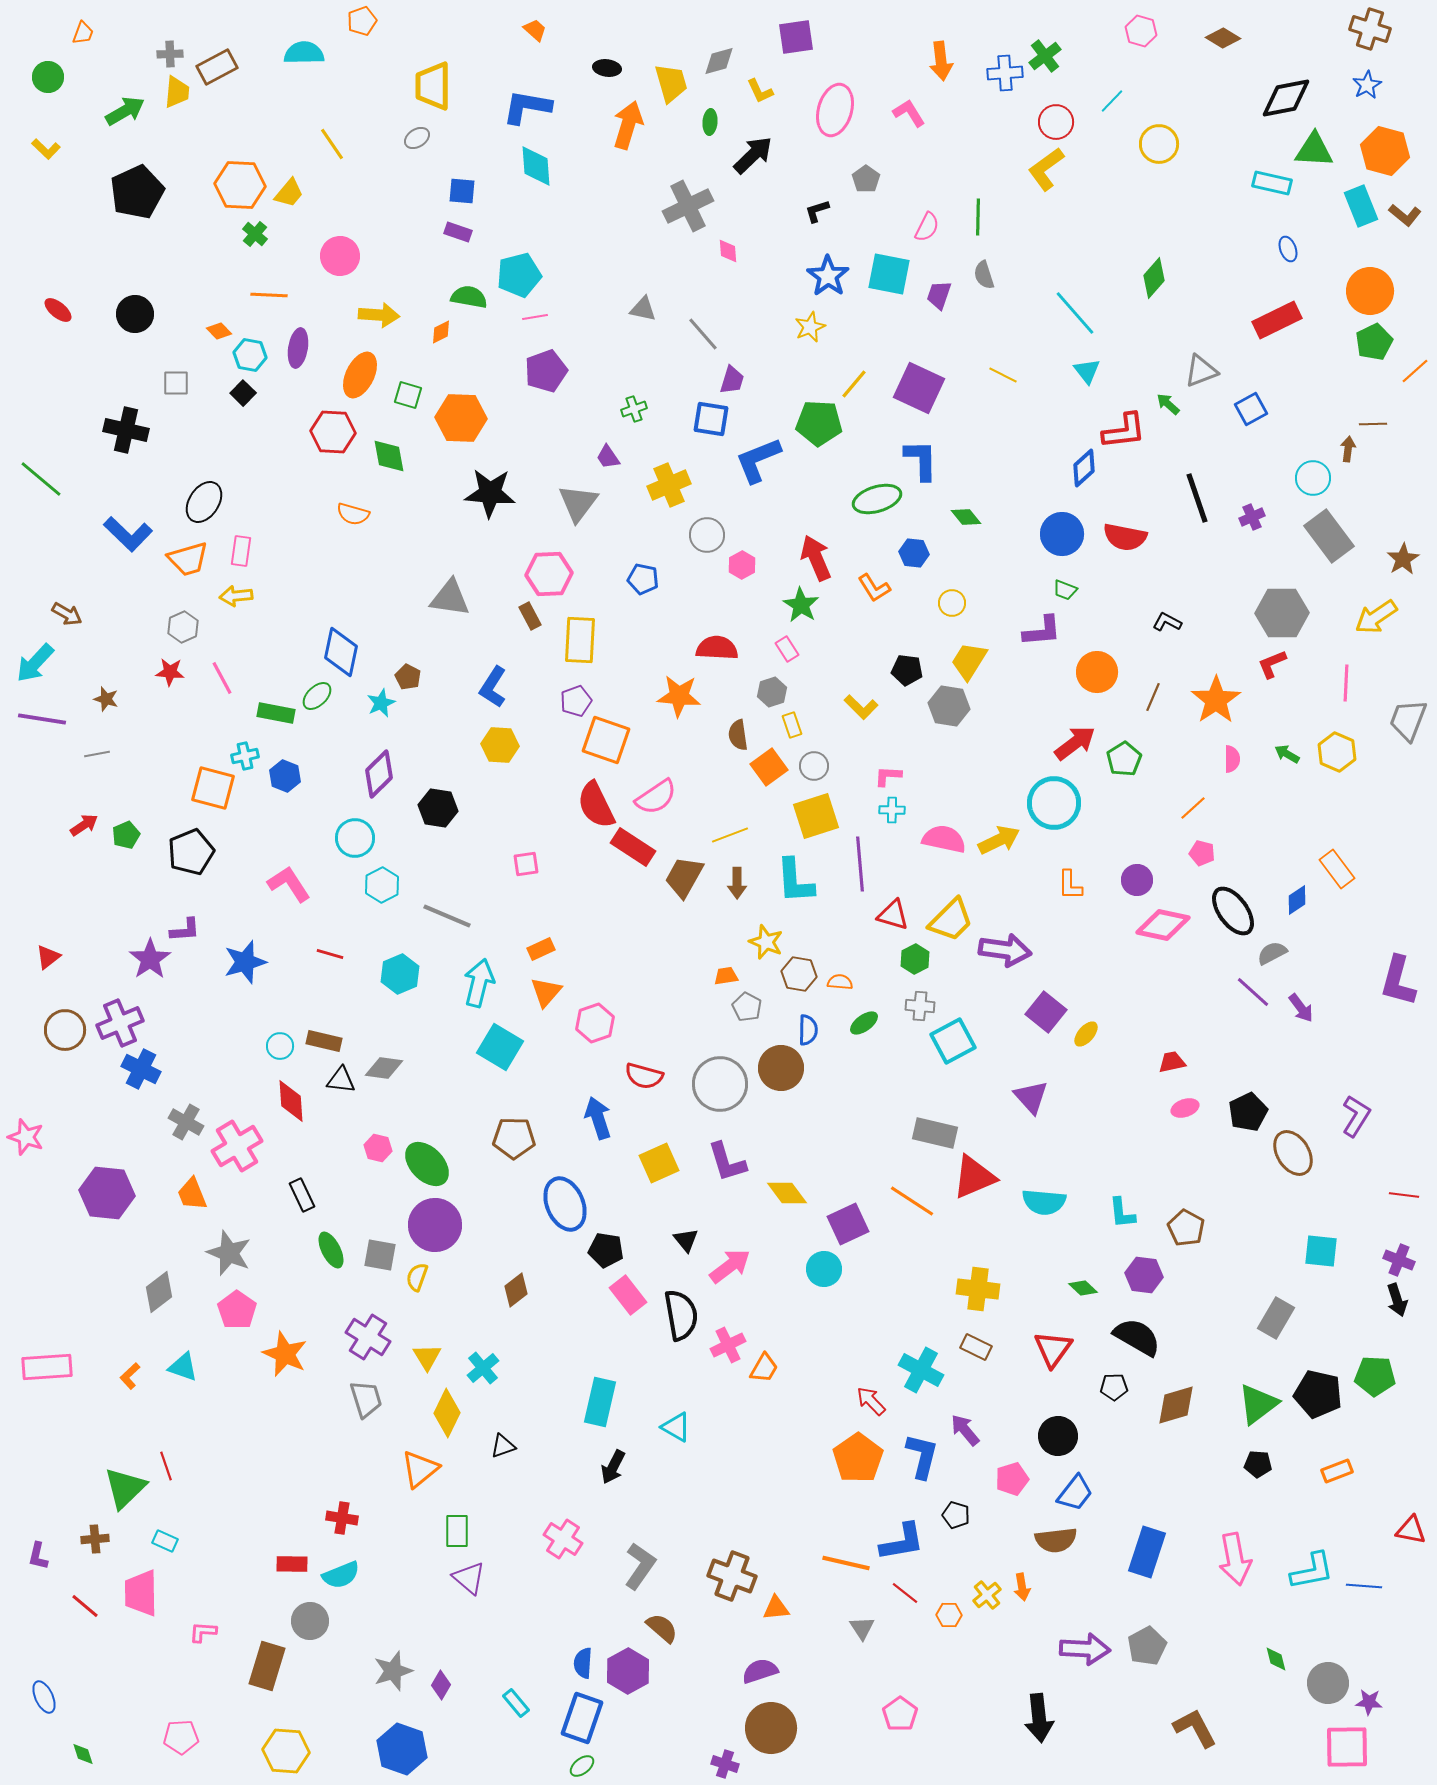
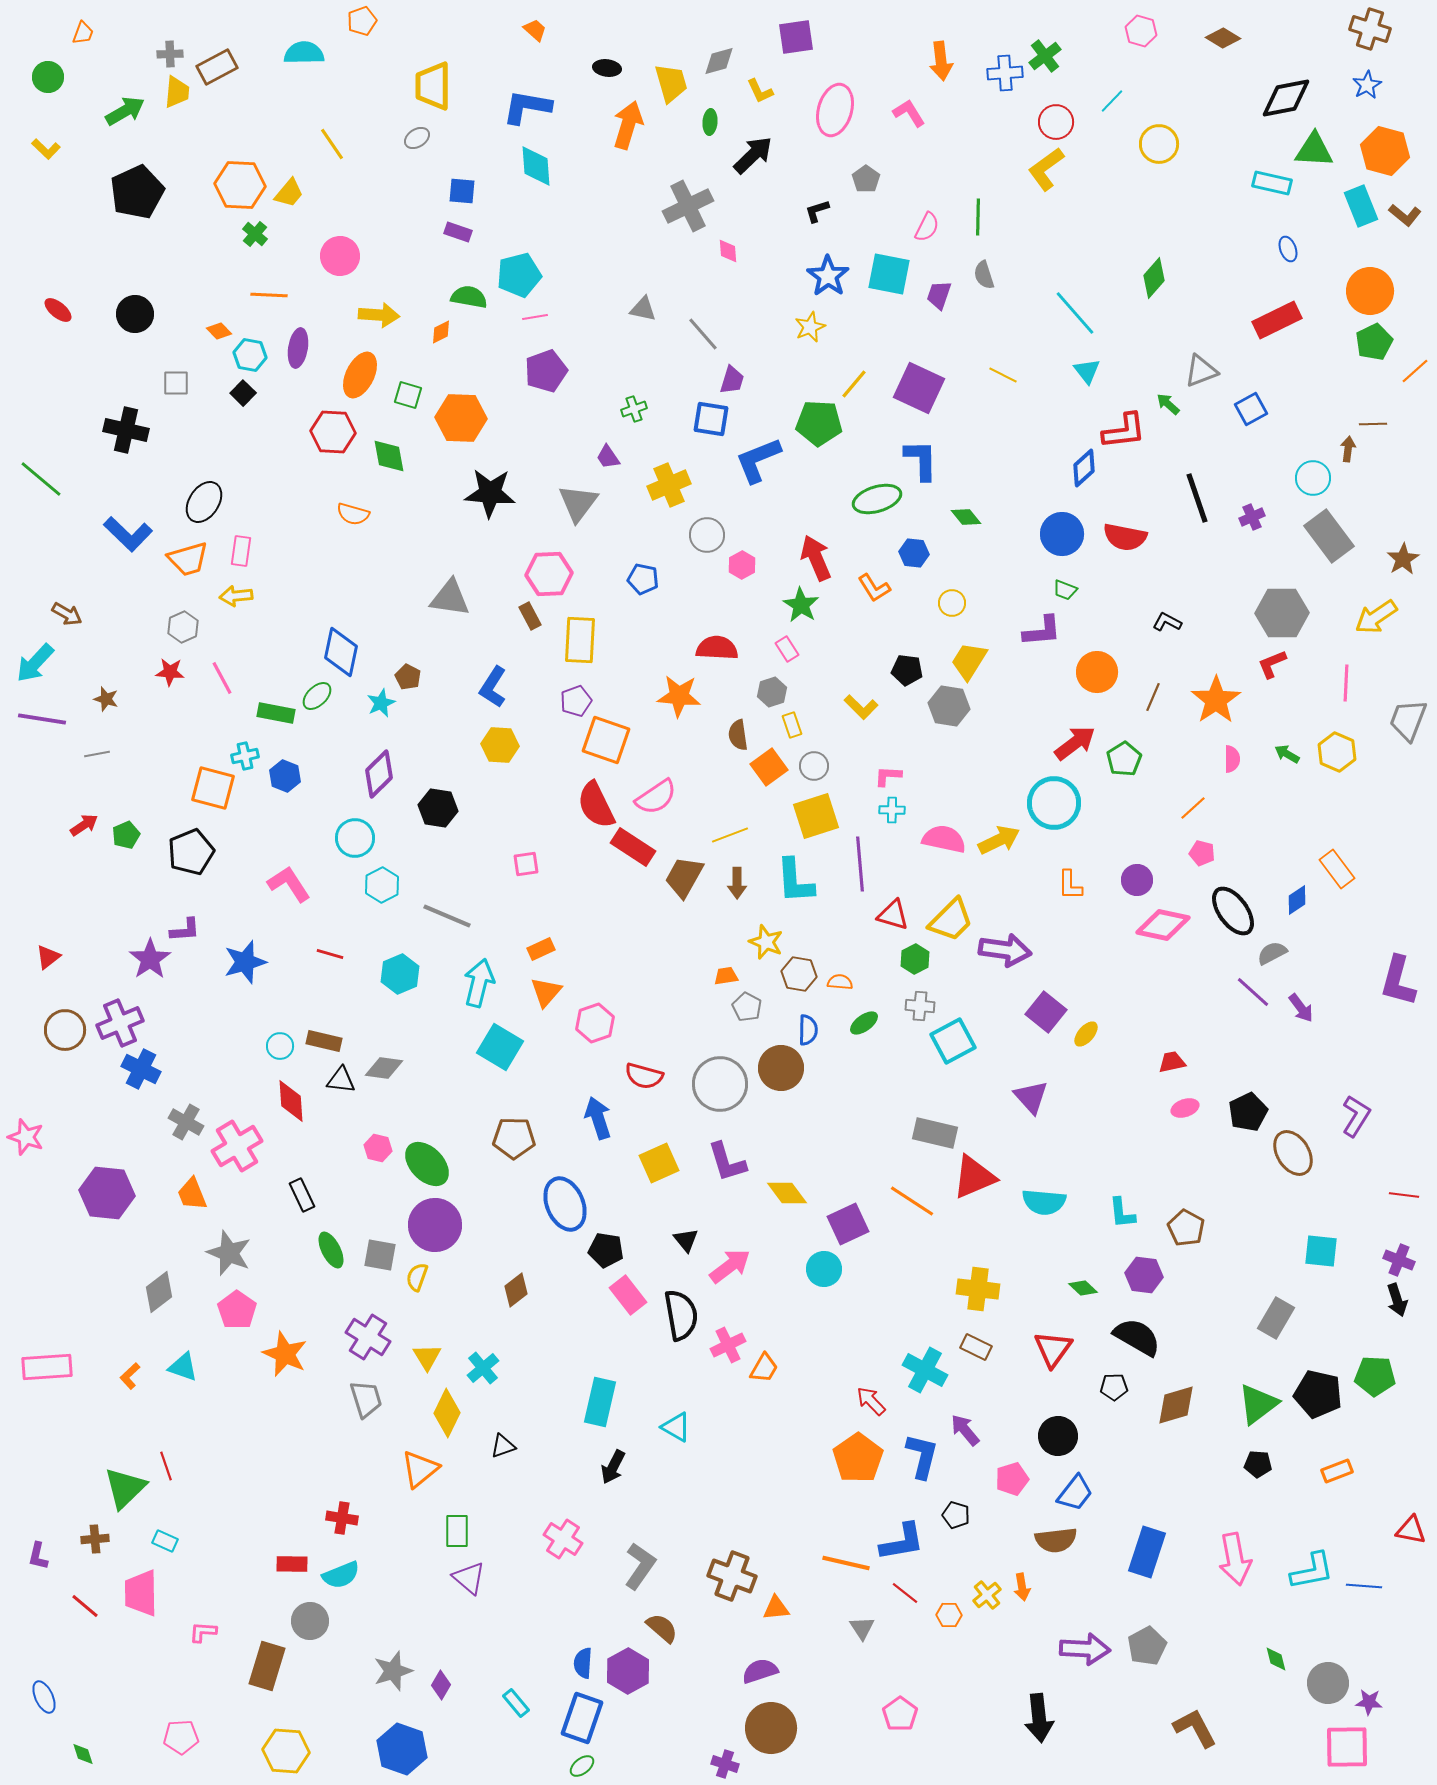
cyan cross at (921, 1370): moved 4 px right
